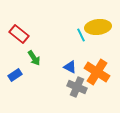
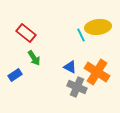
red rectangle: moved 7 px right, 1 px up
